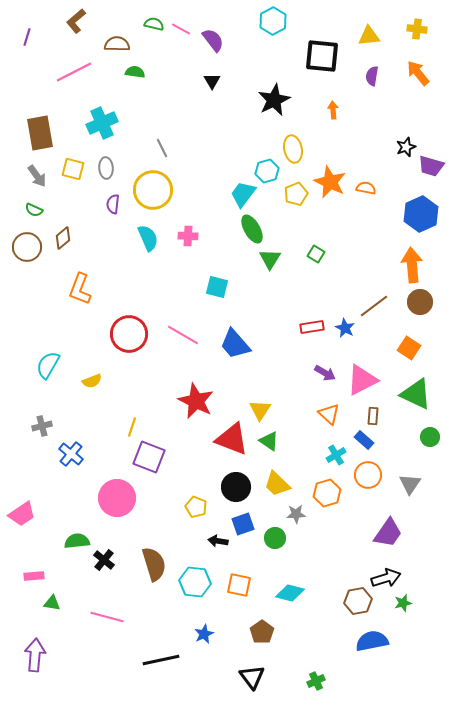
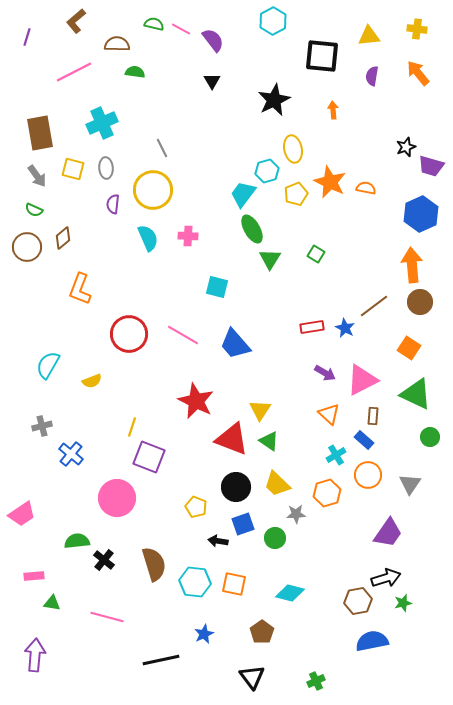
orange square at (239, 585): moved 5 px left, 1 px up
